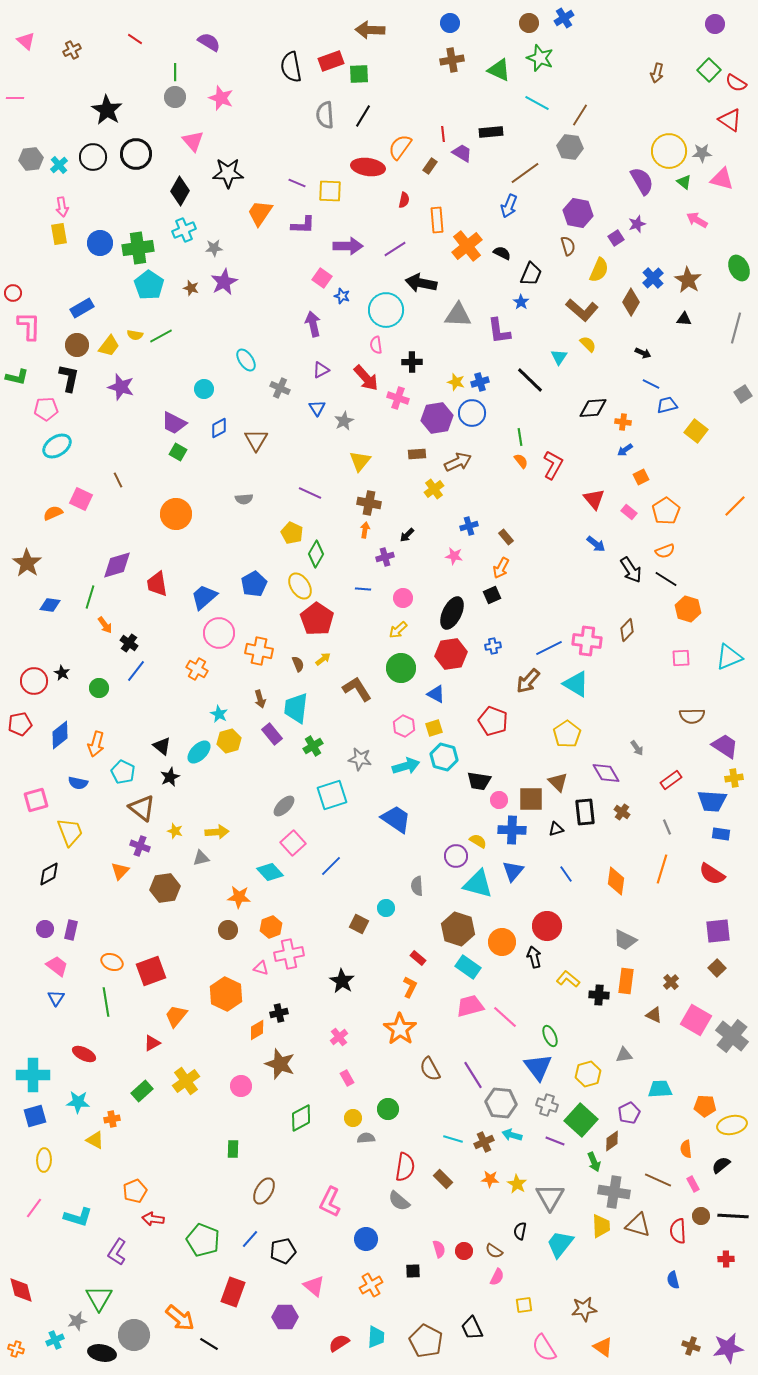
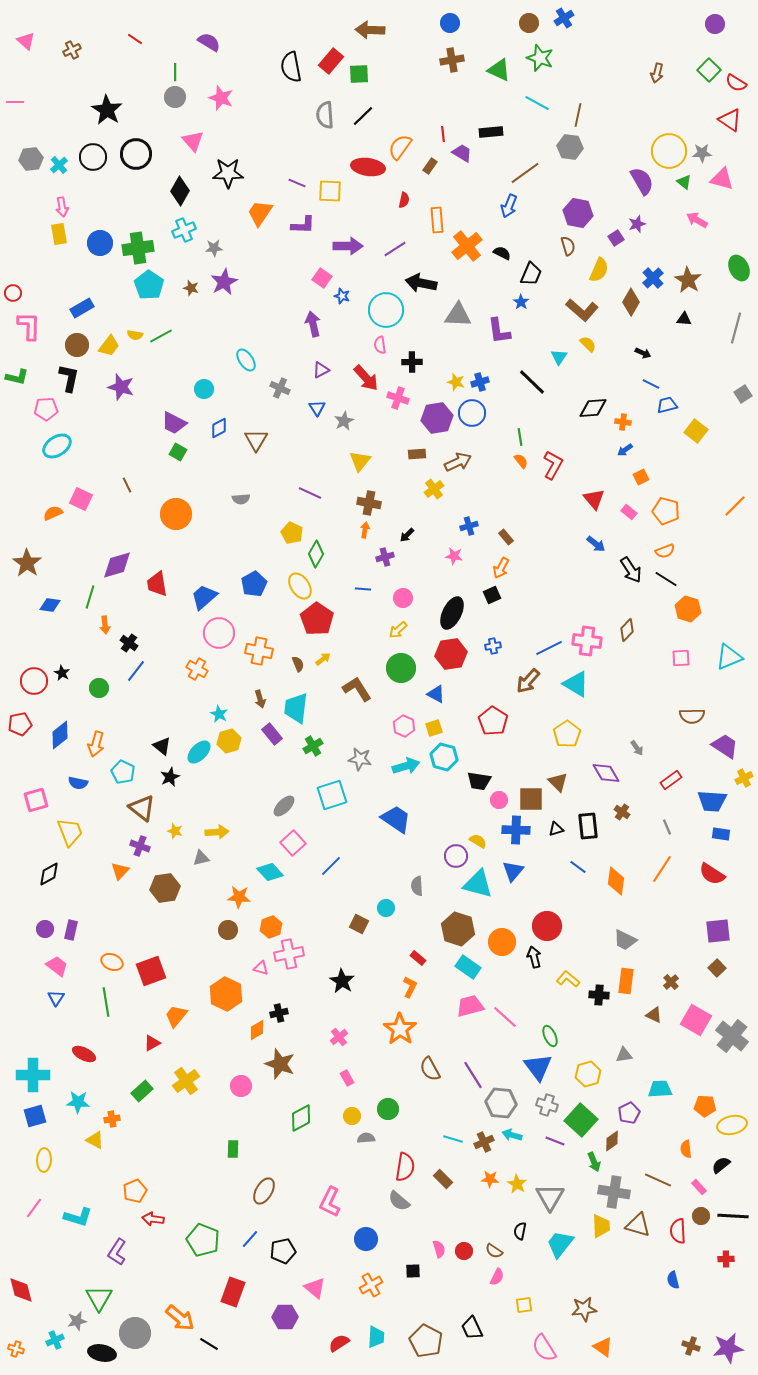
red rectangle at (331, 61): rotated 30 degrees counterclockwise
pink line at (15, 98): moved 4 px down
brown line at (580, 115): moved 2 px left; rotated 20 degrees counterclockwise
black line at (363, 116): rotated 15 degrees clockwise
pink semicircle at (376, 345): moved 4 px right
black line at (530, 380): moved 2 px right, 2 px down
brown line at (118, 480): moved 9 px right, 5 px down
gray semicircle at (244, 499): moved 3 px left
orange pentagon at (666, 511): rotated 24 degrees counterclockwise
orange arrow at (105, 625): rotated 30 degrees clockwise
red pentagon at (493, 721): rotated 12 degrees clockwise
yellow cross at (734, 778): moved 10 px right; rotated 18 degrees counterclockwise
black rectangle at (585, 812): moved 3 px right, 14 px down
blue cross at (512, 830): moved 4 px right
orange line at (662, 869): rotated 16 degrees clockwise
blue line at (566, 874): moved 12 px right, 7 px up; rotated 18 degrees counterclockwise
yellow circle at (353, 1118): moved 1 px left, 2 px up
pink rectangle at (693, 1184): moved 6 px right, 3 px down; rotated 14 degrees counterclockwise
pink triangle at (314, 1286): moved 1 px right, 2 px down
gray circle at (134, 1335): moved 1 px right, 2 px up
